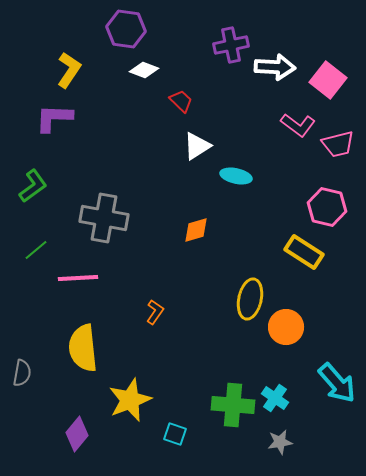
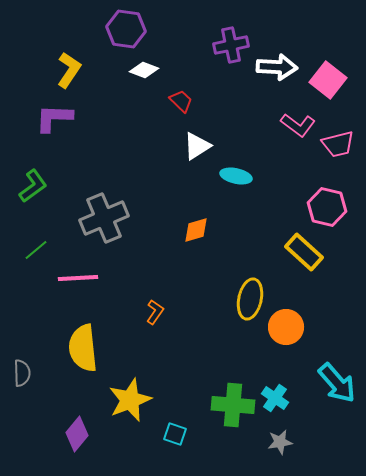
white arrow: moved 2 px right
gray cross: rotated 33 degrees counterclockwise
yellow rectangle: rotated 9 degrees clockwise
gray semicircle: rotated 12 degrees counterclockwise
